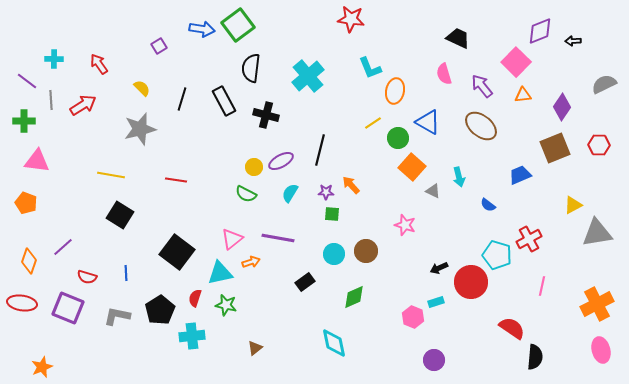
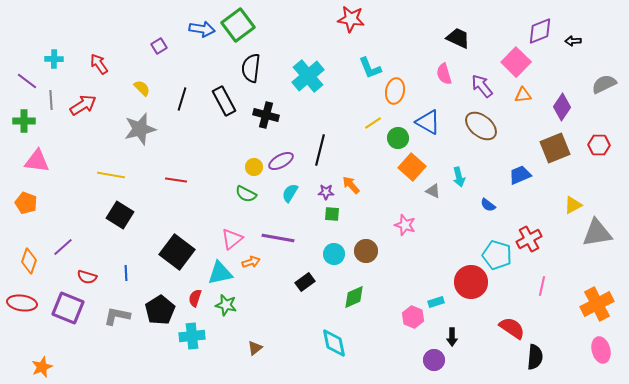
black arrow at (439, 268): moved 13 px right, 69 px down; rotated 66 degrees counterclockwise
